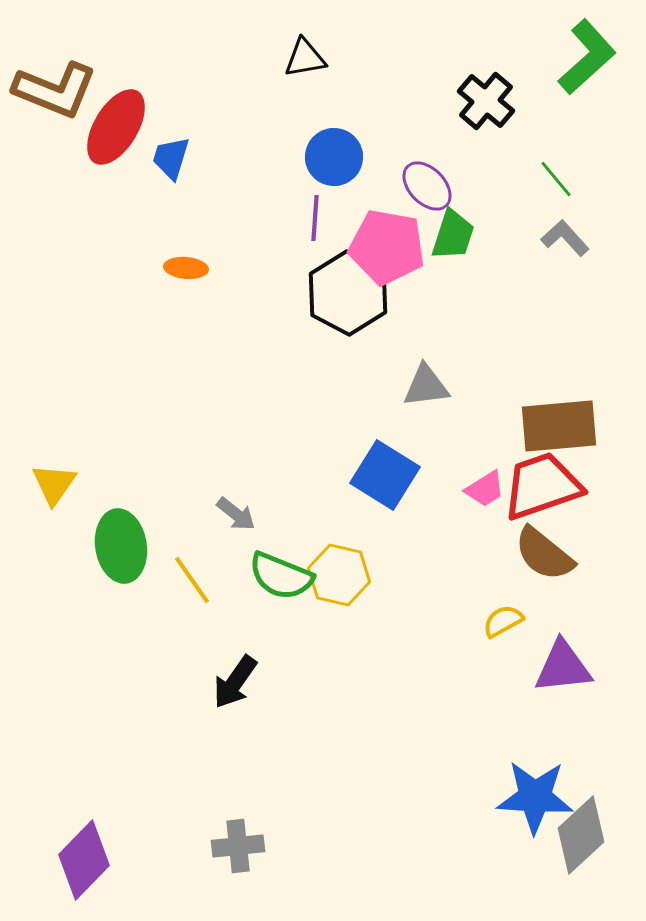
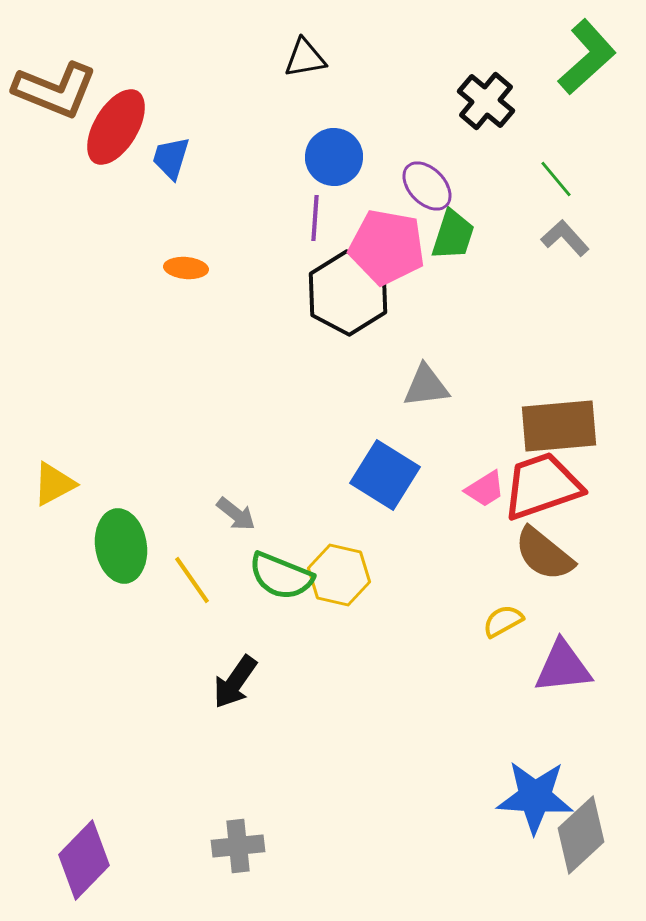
yellow triangle: rotated 27 degrees clockwise
